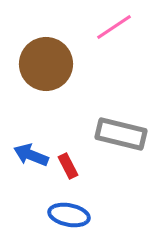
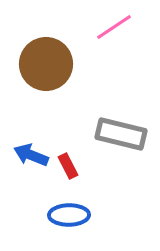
blue ellipse: rotated 12 degrees counterclockwise
